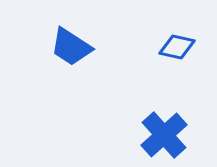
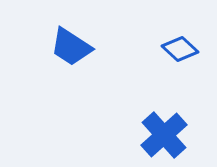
blue diamond: moved 3 px right, 2 px down; rotated 30 degrees clockwise
